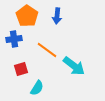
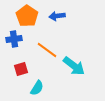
blue arrow: rotated 77 degrees clockwise
